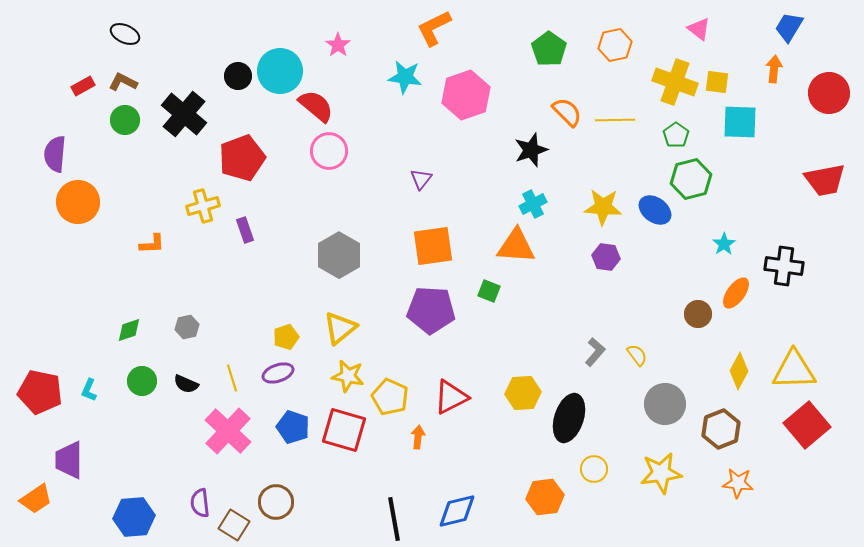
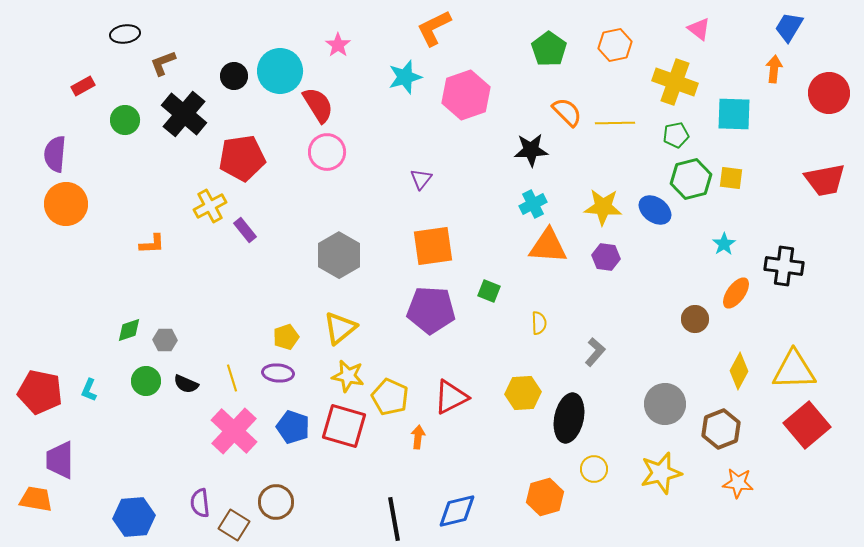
black ellipse at (125, 34): rotated 32 degrees counterclockwise
black circle at (238, 76): moved 4 px left
cyan star at (405, 77): rotated 24 degrees counterclockwise
brown L-shape at (123, 82): moved 40 px right, 19 px up; rotated 48 degrees counterclockwise
yellow square at (717, 82): moved 14 px right, 96 px down
red semicircle at (316, 106): moved 2 px right, 1 px up; rotated 18 degrees clockwise
yellow line at (615, 120): moved 3 px down
cyan square at (740, 122): moved 6 px left, 8 px up
green pentagon at (676, 135): rotated 25 degrees clockwise
black star at (531, 150): rotated 16 degrees clockwise
pink circle at (329, 151): moved 2 px left, 1 px down
red pentagon at (242, 158): rotated 12 degrees clockwise
orange circle at (78, 202): moved 12 px left, 2 px down
yellow cross at (203, 206): moved 7 px right; rotated 12 degrees counterclockwise
purple rectangle at (245, 230): rotated 20 degrees counterclockwise
orange triangle at (516, 246): moved 32 px right
brown circle at (698, 314): moved 3 px left, 5 px down
gray hexagon at (187, 327): moved 22 px left, 13 px down; rotated 15 degrees clockwise
yellow semicircle at (637, 355): moved 98 px left, 32 px up; rotated 35 degrees clockwise
purple ellipse at (278, 373): rotated 24 degrees clockwise
green circle at (142, 381): moved 4 px right
black ellipse at (569, 418): rotated 6 degrees counterclockwise
red square at (344, 430): moved 4 px up
pink cross at (228, 431): moved 6 px right
purple trapezoid at (69, 460): moved 9 px left
yellow star at (661, 473): rotated 6 degrees counterclockwise
orange hexagon at (545, 497): rotated 9 degrees counterclockwise
orange trapezoid at (36, 499): rotated 136 degrees counterclockwise
